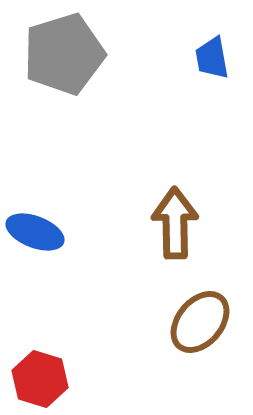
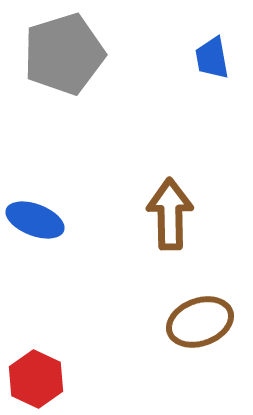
brown arrow: moved 5 px left, 9 px up
blue ellipse: moved 12 px up
brown ellipse: rotated 30 degrees clockwise
red hexagon: moved 4 px left; rotated 8 degrees clockwise
